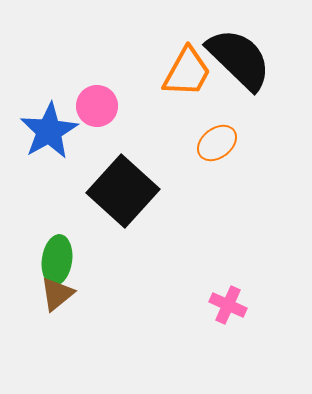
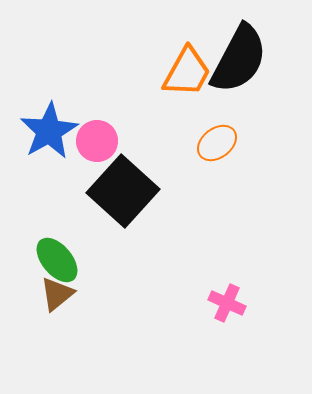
black semicircle: rotated 74 degrees clockwise
pink circle: moved 35 px down
green ellipse: rotated 48 degrees counterclockwise
pink cross: moved 1 px left, 2 px up
